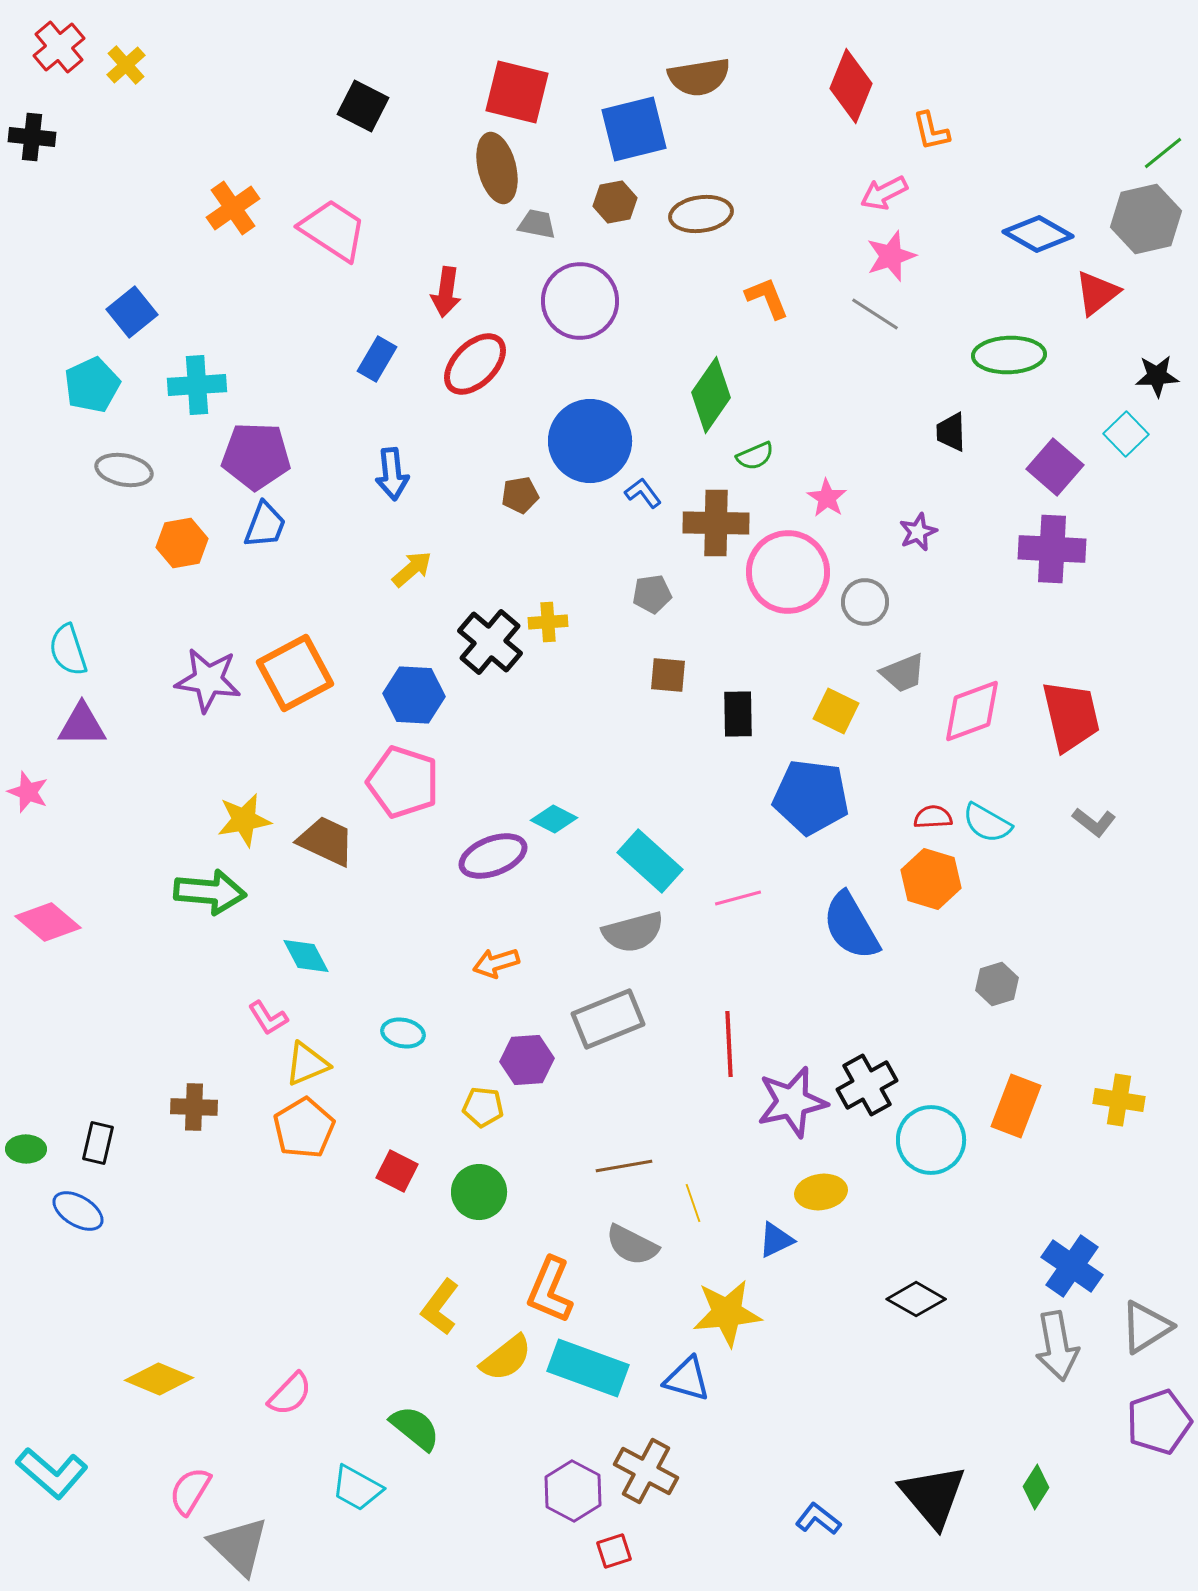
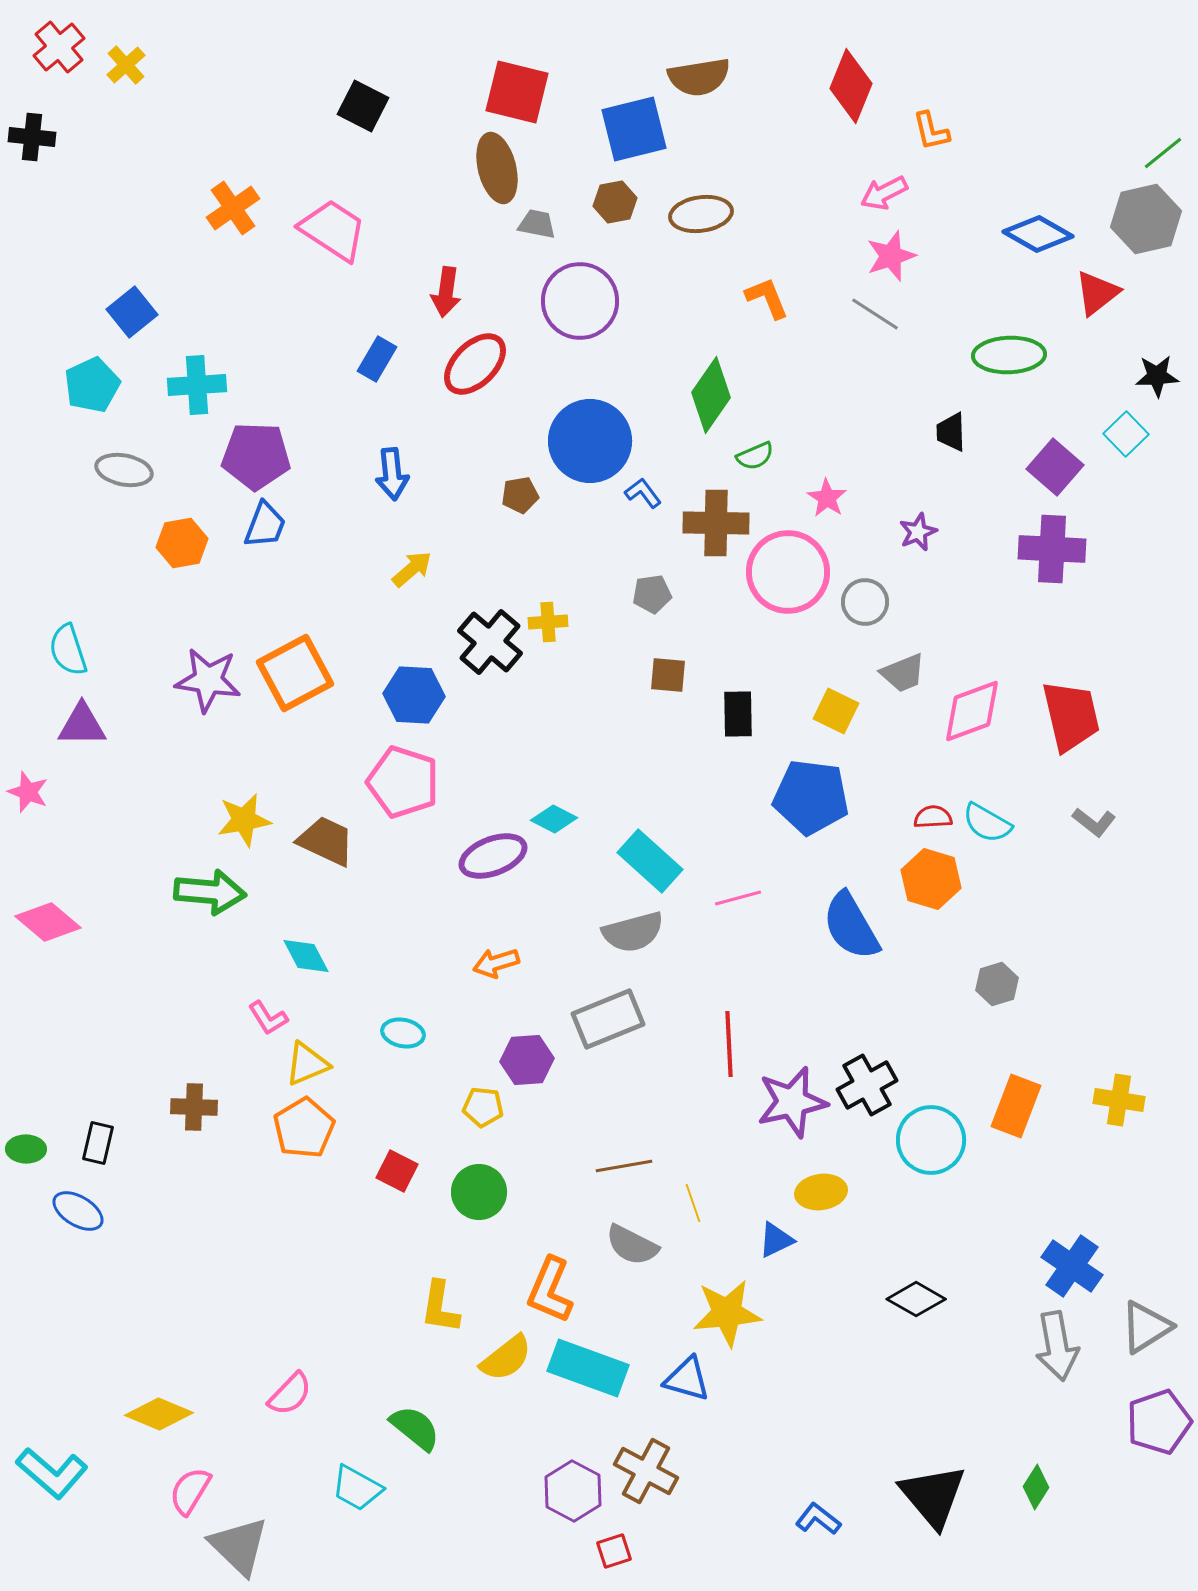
yellow L-shape at (440, 1307): rotated 28 degrees counterclockwise
yellow diamond at (159, 1379): moved 35 px down
